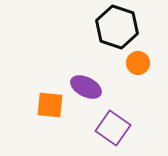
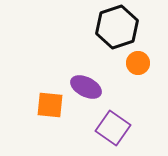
black hexagon: rotated 24 degrees clockwise
